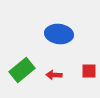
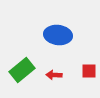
blue ellipse: moved 1 px left, 1 px down
